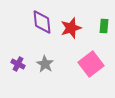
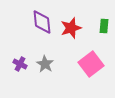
purple cross: moved 2 px right
